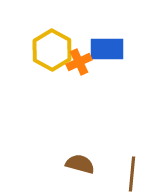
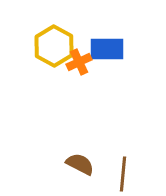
yellow hexagon: moved 2 px right, 4 px up
brown semicircle: rotated 12 degrees clockwise
brown line: moved 9 px left
